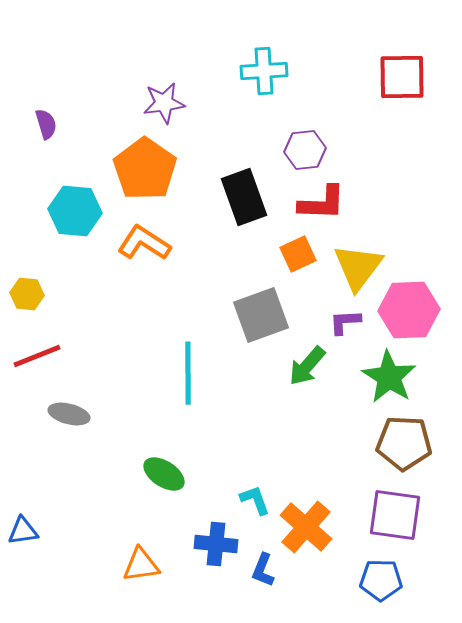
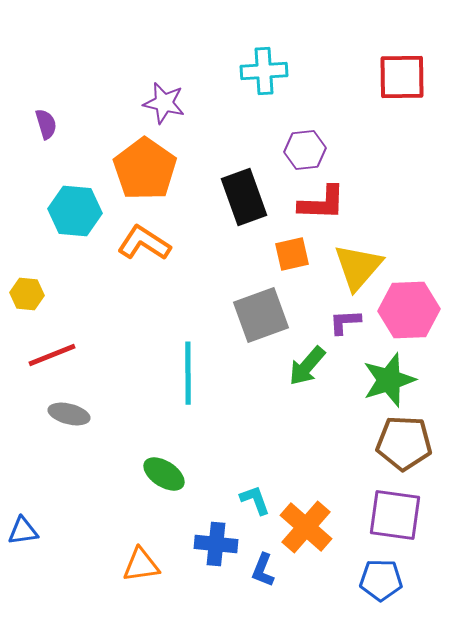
purple star: rotated 21 degrees clockwise
orange square: moved 6 px left; rotated 12 degrees clockwise
yellow triangle: rotated 4 degrees clockwise
red line: moved 15 px right, 1 px up
green star: moved 3 px down; rotated 22 degrees clockwise
